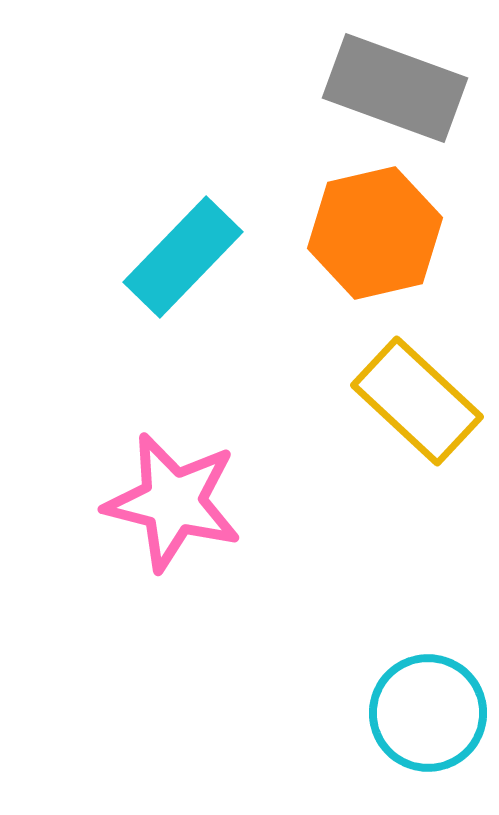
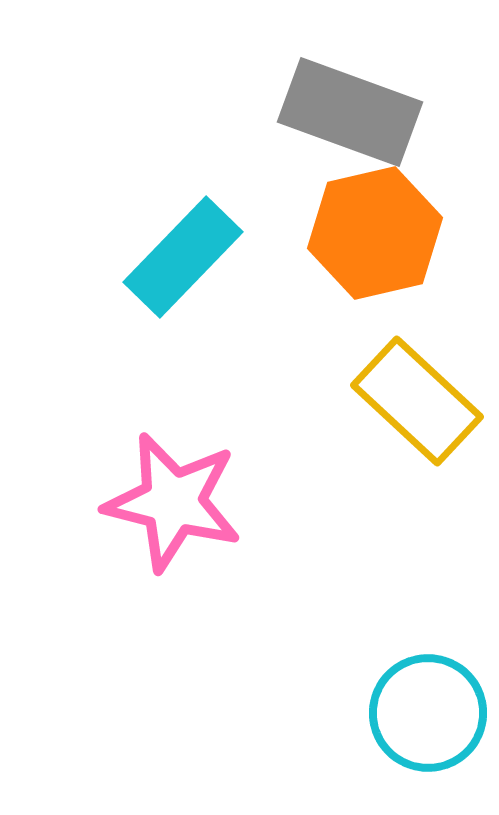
gray rectangle: moved 45 px left, 24 px down
